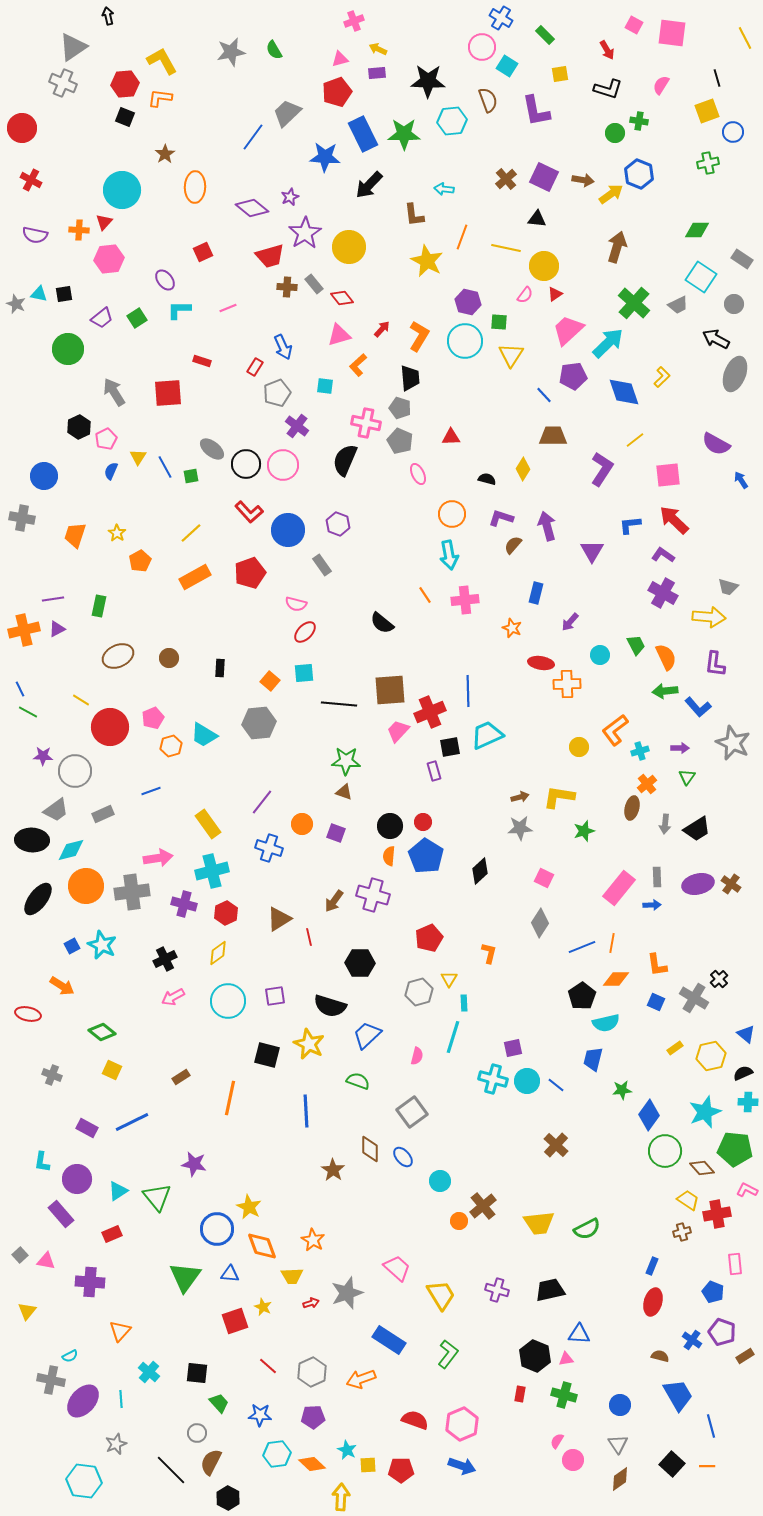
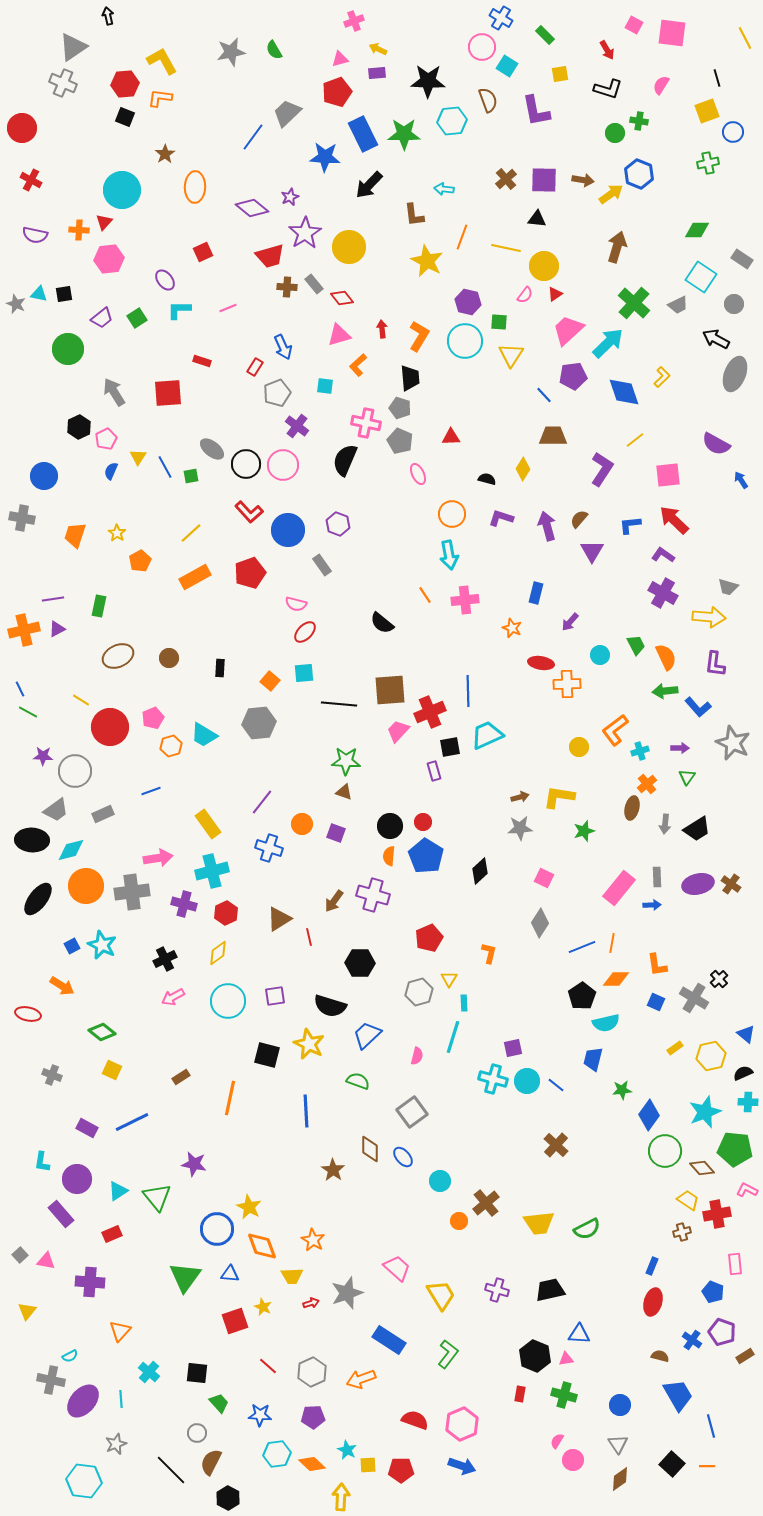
purple square at (544, 177): moved 3 px down; rotated 24 degrees counterclockwise
red arrow at (382, 329): rotated 48 degrees counterclockwise
brown semicircle at (513, 545): moved 66 px right, 26 px up
brown cross at (483, 1206): moved 3 px right, 3 px up
